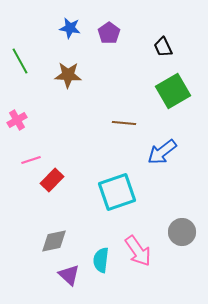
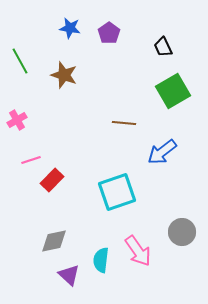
brown star: moved 4 px left; rotated 16 degrees clockwise
